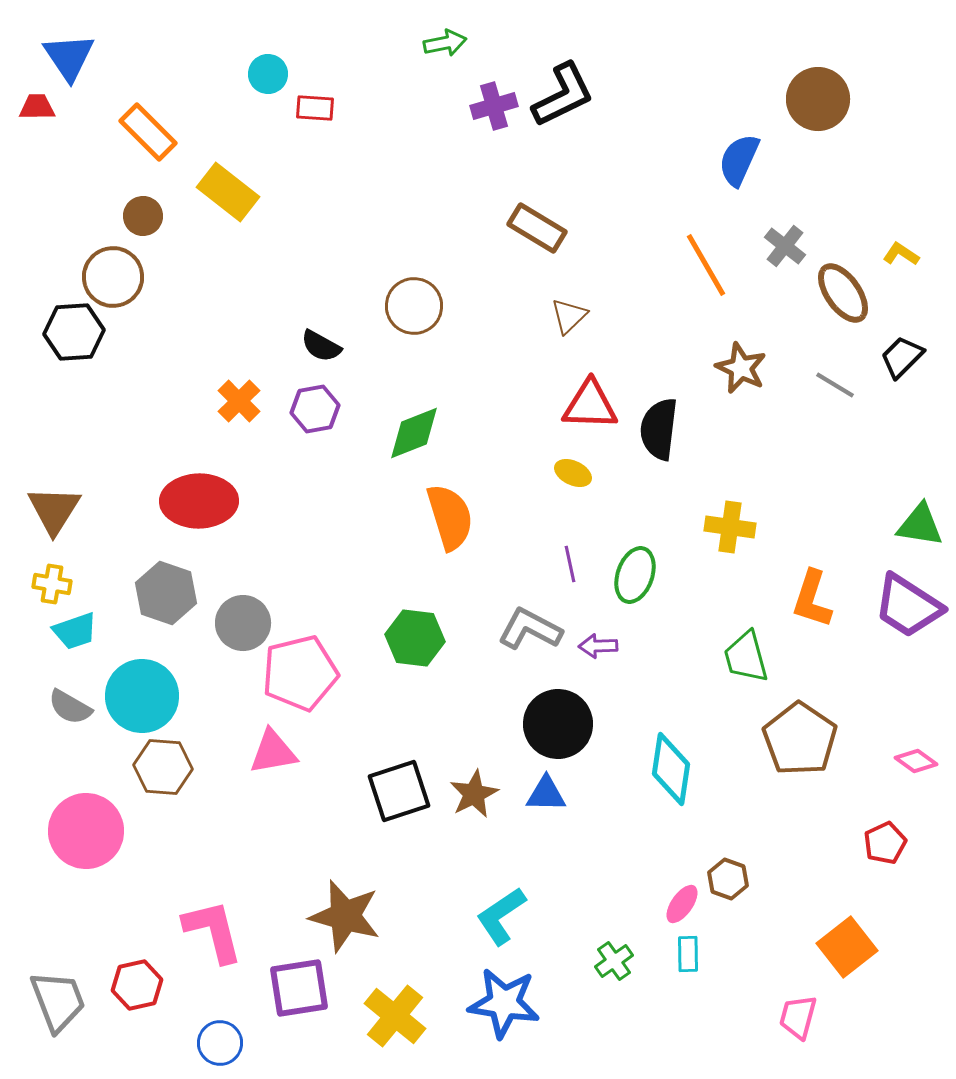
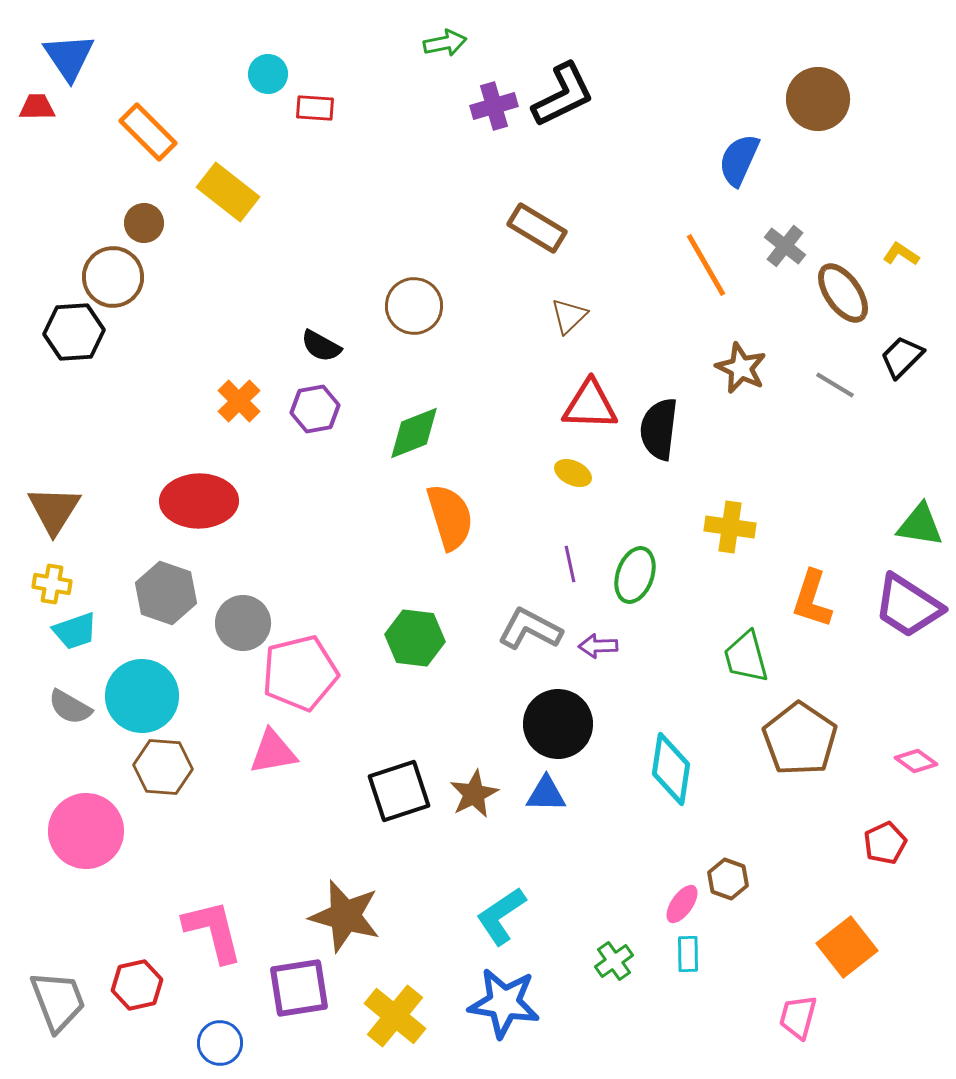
brown circle at (143, 216): moved 1 px right, 7 px down
